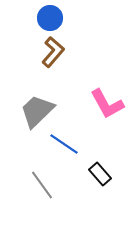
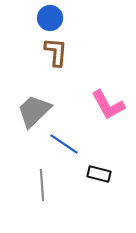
brown L-shape: moved 3 px right; rotated 36 degrees counterclockwise
pink L-shape: moved 1 px right, 1 px down
gray trapezoid: moved 3 px left
black rectangle: moved 1 px left; rotated 35 degrees counterclockwise
gray line: rotated 32 degrees clockwise
